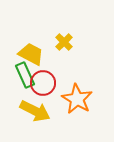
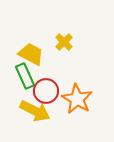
green rectangle: moved 1 px down
red circle: moved 3 px right, 8 px down
